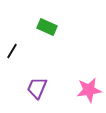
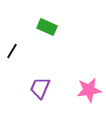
purple trapezoid: moved 3 px right
